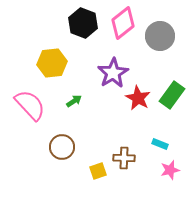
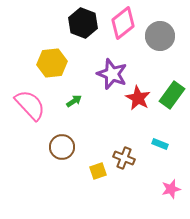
purple star: moved 1 px left, 1 px down; rotated 20 degrees counterclockwise
brown cross: rotated 20 degrees clockwise
pink star: moved 1 px right, 19 px down
